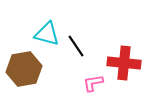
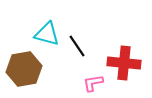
black line: moved 1 px right
